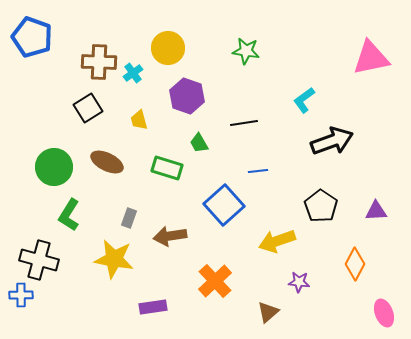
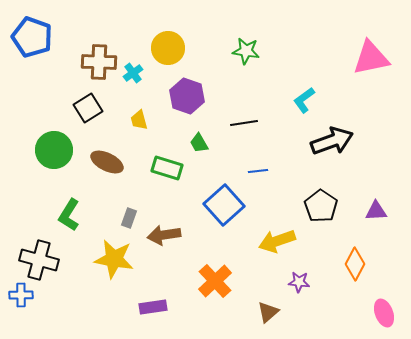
green circle: moved 17 px up
brown arrow: moved 6 px left, 1 px up
